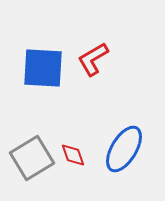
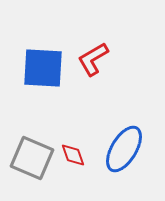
gray square: rotated 36 degrees counterclockwise
